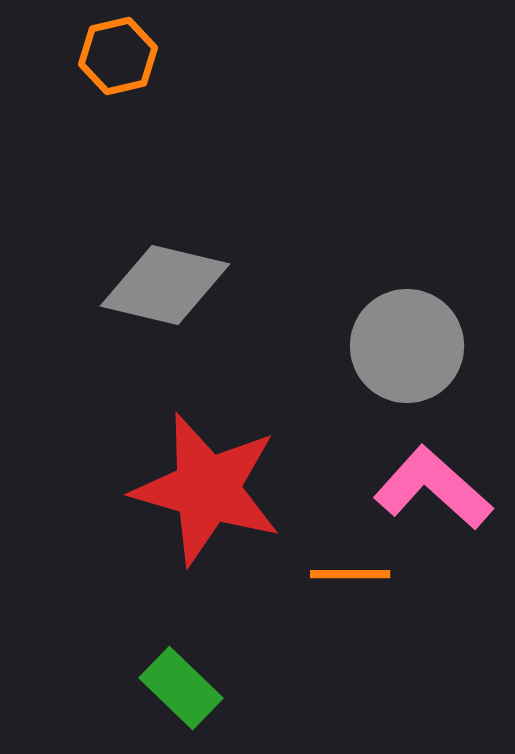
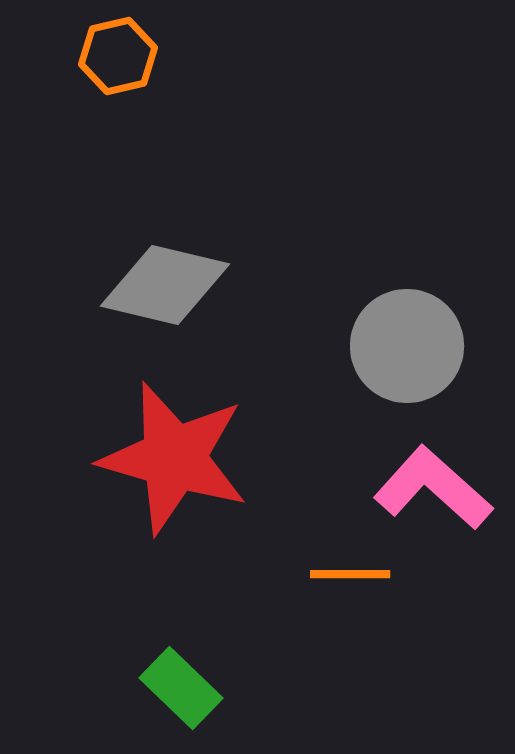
red star: moved 33 px left, 31 px up
